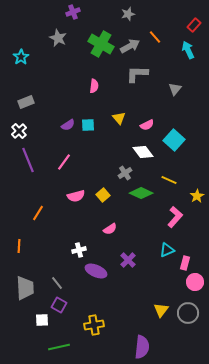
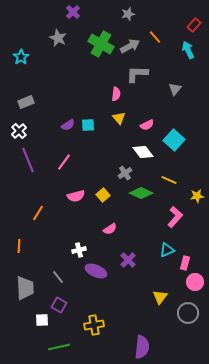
purple cross at (73, 12): rotated 24 degrees counterclockwise
pink semicircle at (94, 86): moved 22 px right, 8 px down
yellow star at (197, 196): rotated 24 degrees clockwise
gray line at (57, 283): moved 1 px right, 6 px up
yellow triangle at (161, 310): moved 1 px left, 13 px up
